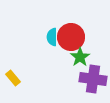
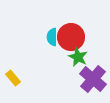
green star: moved 2 px left; rotated 12 degrees counterclockwise
purple cross: rotated 32 degrees clockwise
